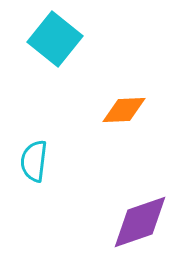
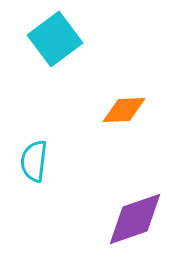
cyan square: rotated 14 degrees clockwise
purple diamond: moved 5 px left, 3 px up
